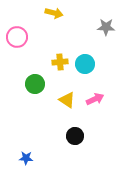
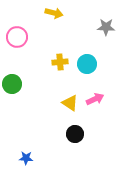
cyan circle: moved 2 px right
green circle: moved 23 px left
yellow triangle: moved 3 px right, 3 px down
black circle: moved 2 px up
